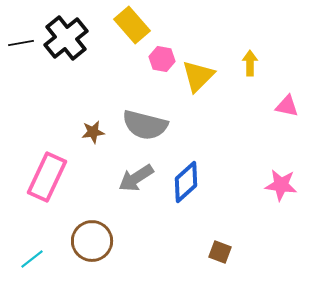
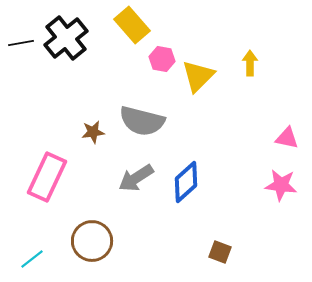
pink triangle: moved 32 px down
gray semicircle: moved 3 px left, 4 px up
